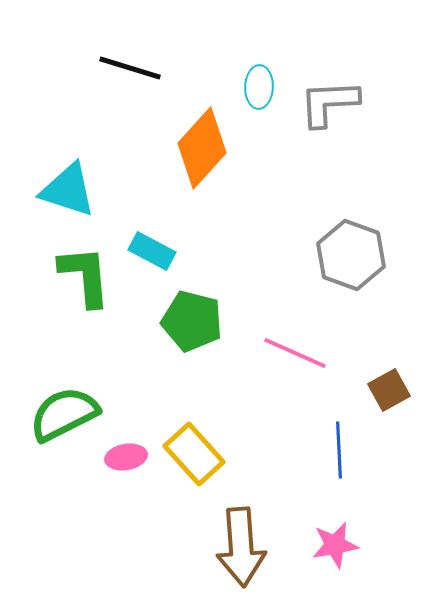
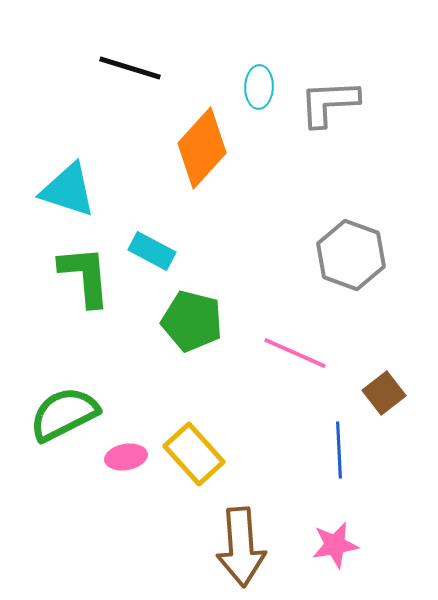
brown square: moved 5 px left, 3 px down; rotated 9 degrees counterclockwise
